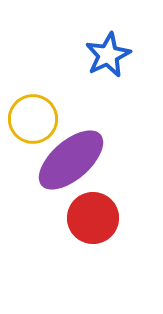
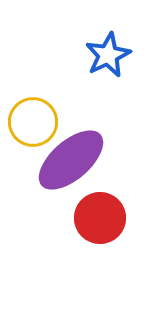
yellow circle: moved 3 px down
red circle: moved 7 px right
